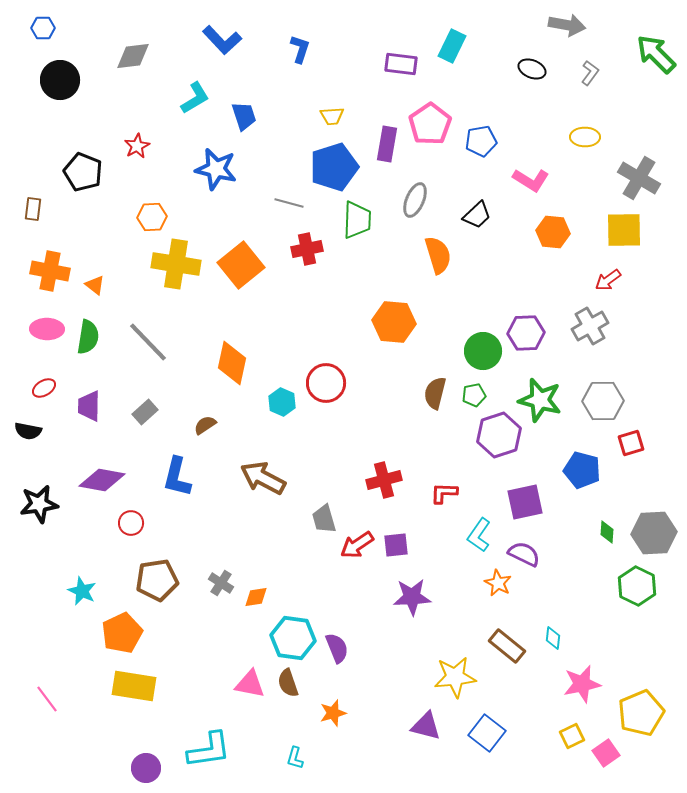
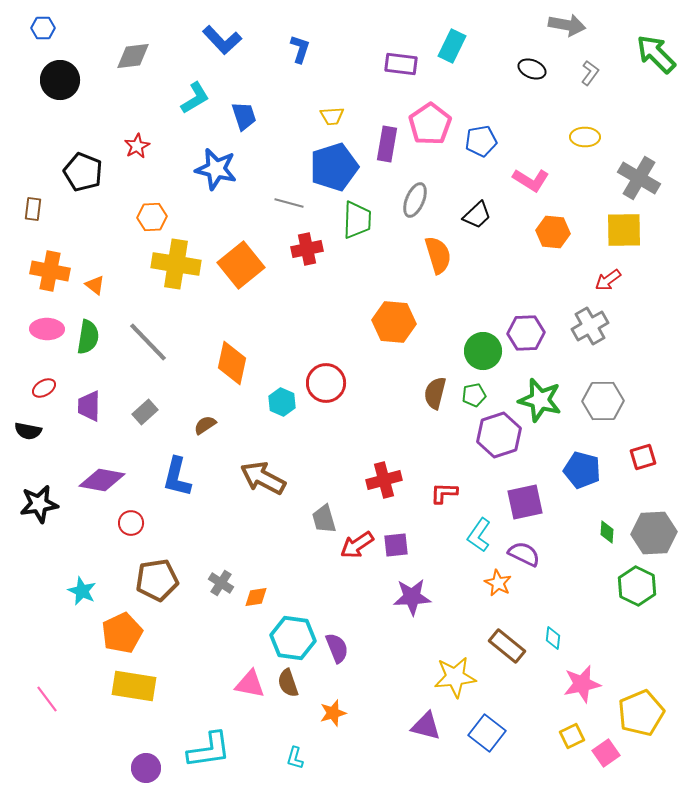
red square at (631, 443): moved 12 px right, 14 px down
